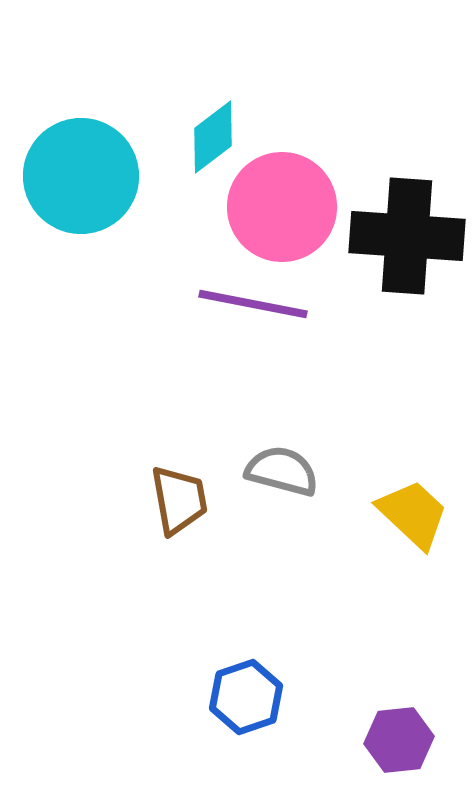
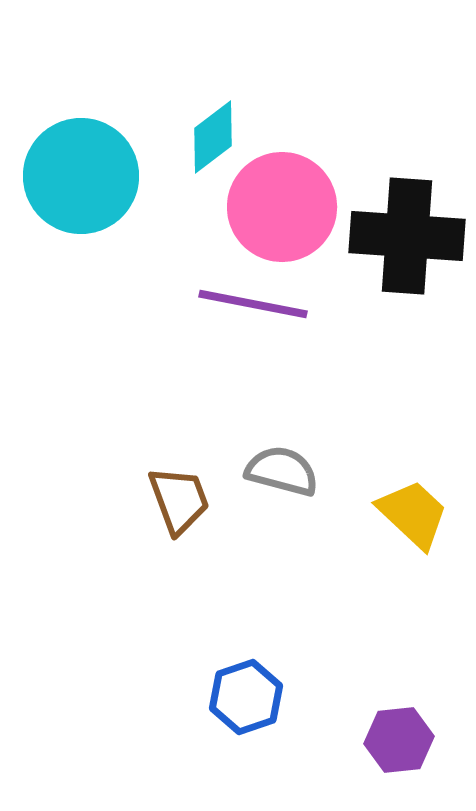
brown trapezoid: rotated 10 degrees counterclockwise
